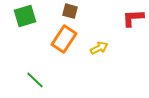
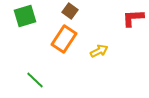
brown square: rotated 21 degrees clockwise
yellow arrow: moved 3 px down
